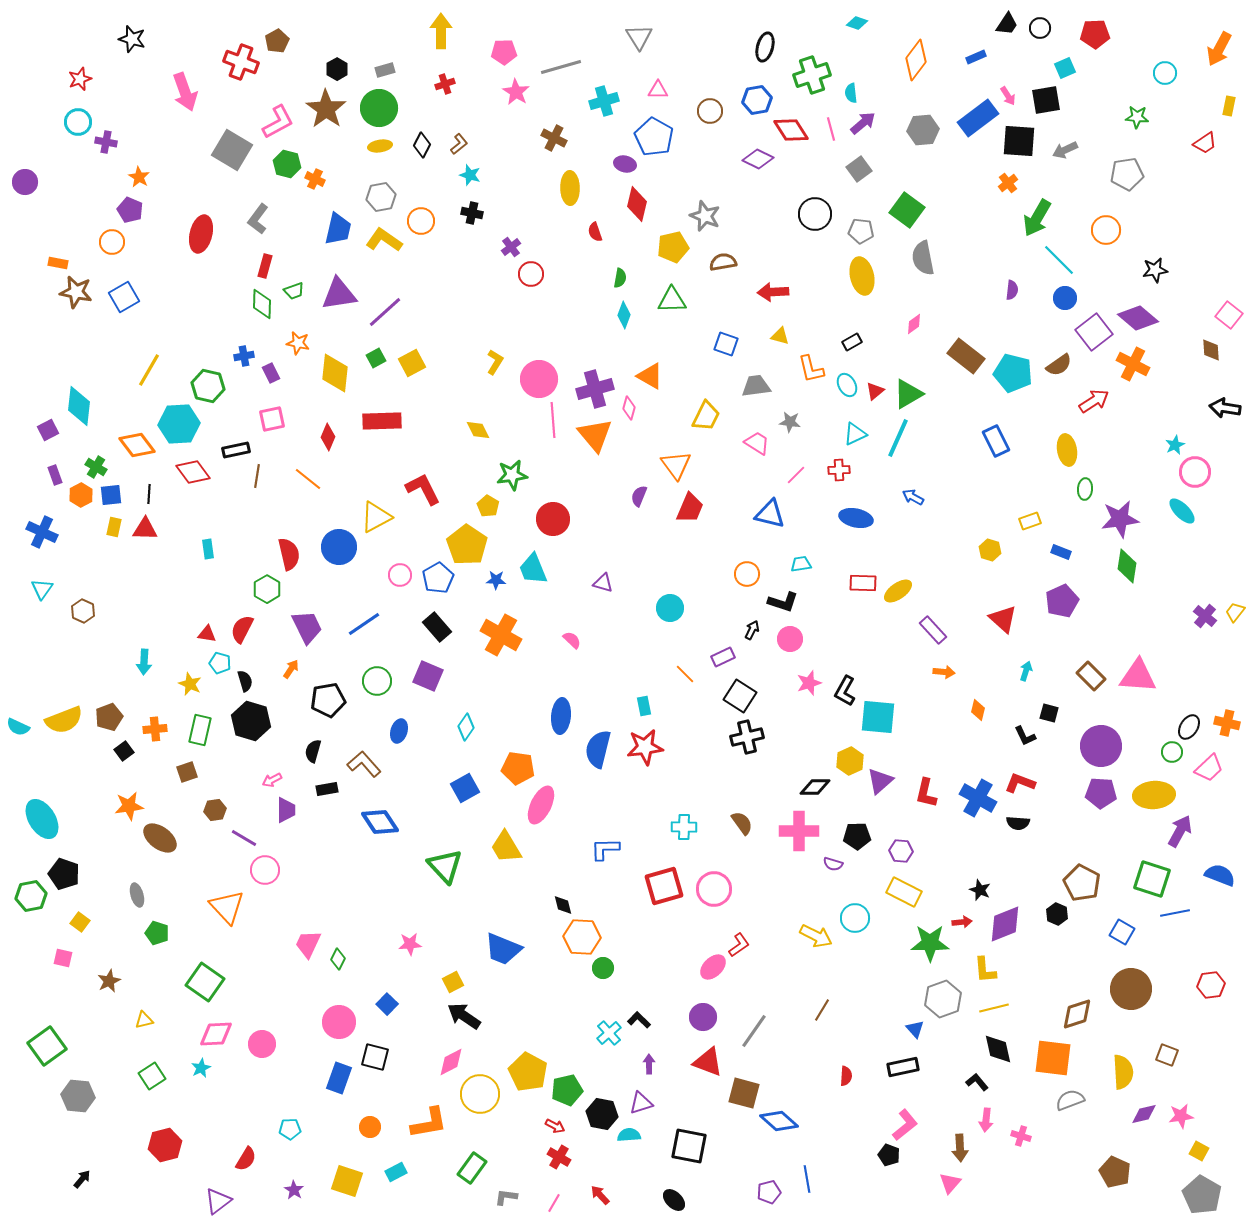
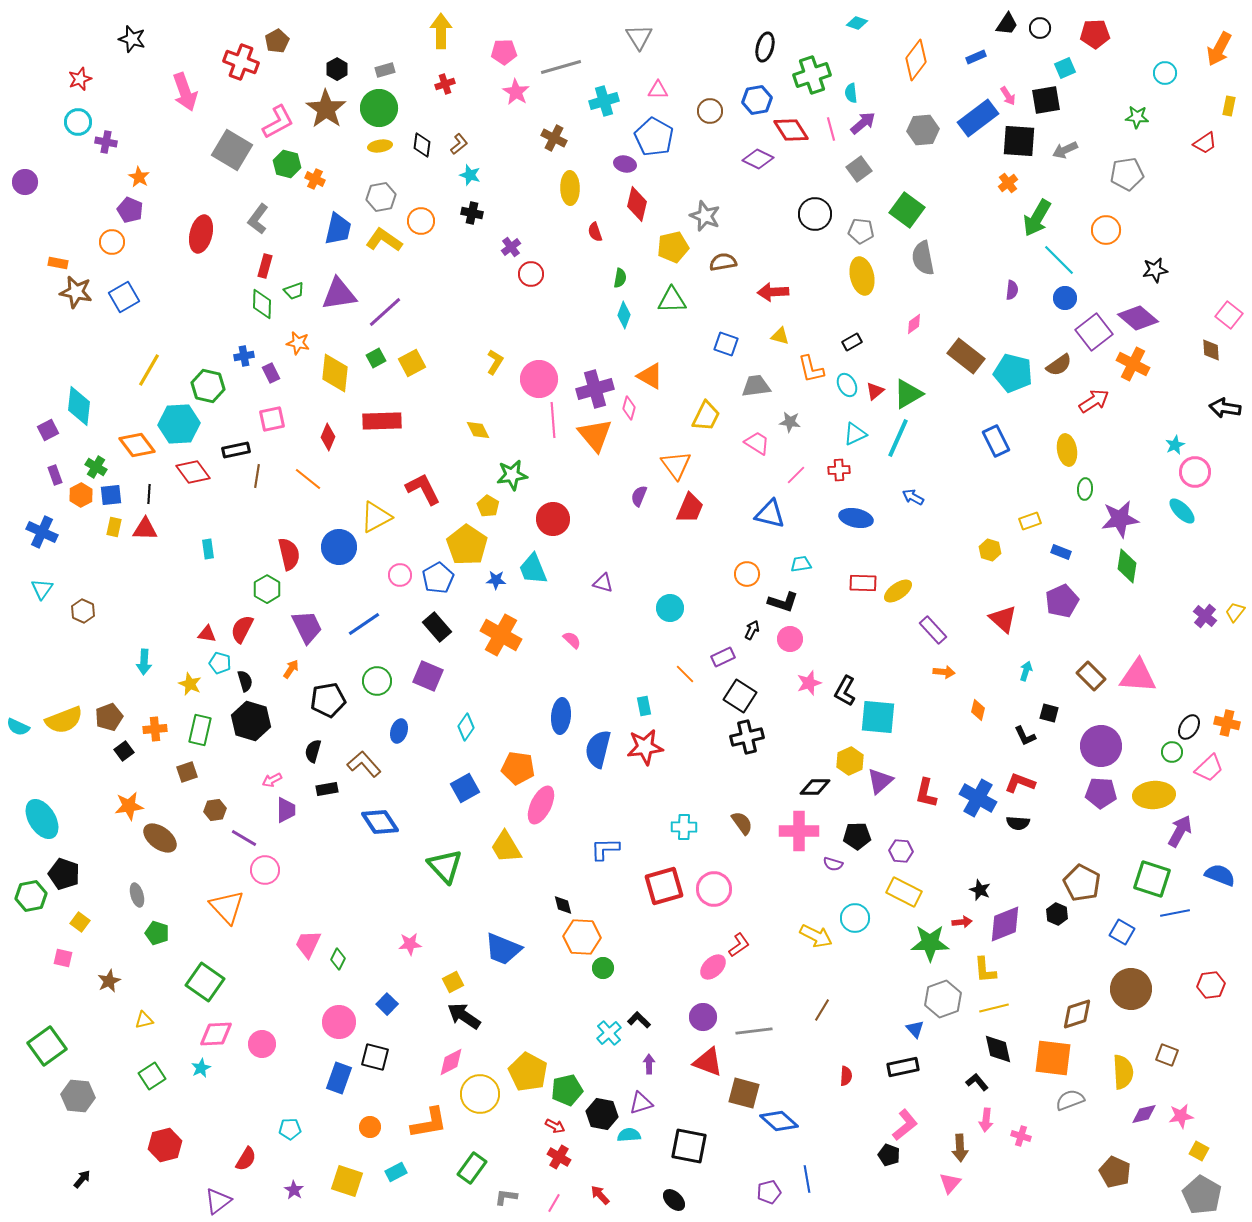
black diamond at (422, 145): rotated 20 degrees counterclockwise
gray line at (754, 1031): rotated 48 degrees clockwise
